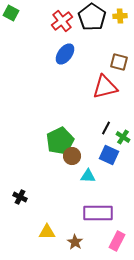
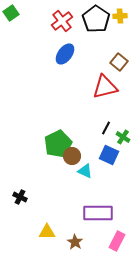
green square: rotated 28 degrees clockwise
black pentagon: moved 4 px right, 2 px down
brown square: rotated 24 degrees clockwise
green pentagon: moved 2 px left, 3 px down
cyan triangle: moved 3 px left, 5 px up; rotated 21 degrees clockwise
